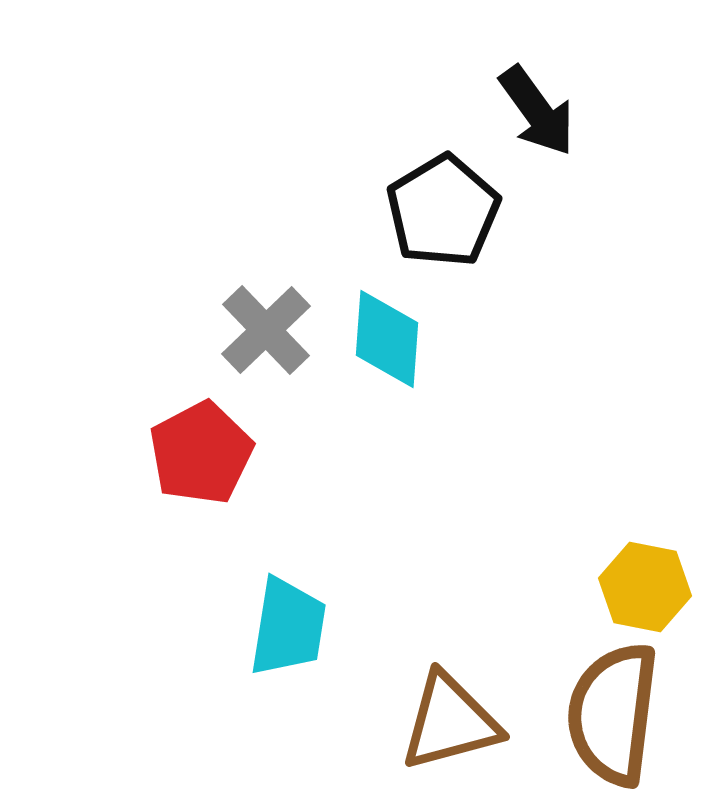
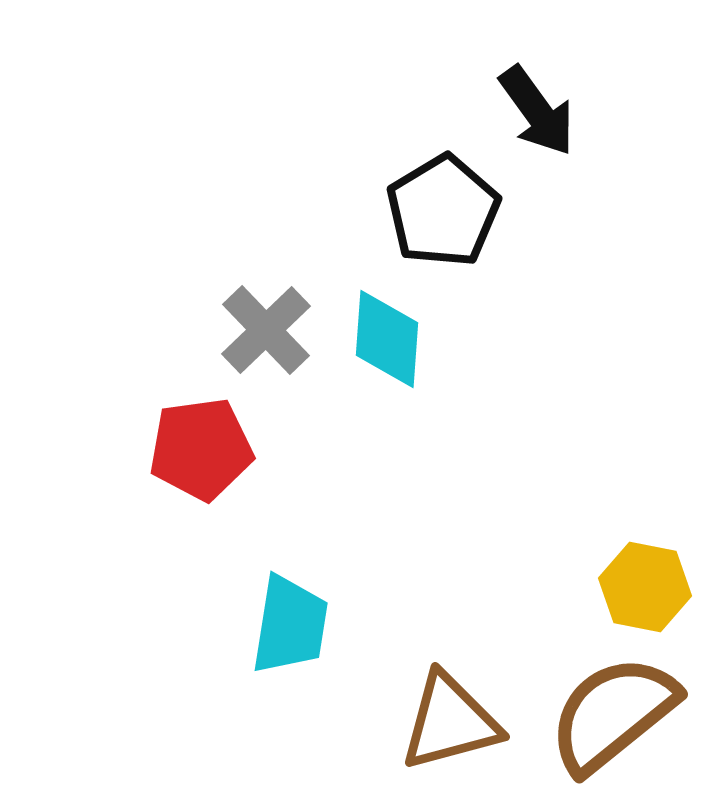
red pentagon: moved 4 px up; rotated 20 degrees clockwise
cyan trapezoid: moved 2 px right, 2 px up
brown semicircle: rotated 44 degrees clockwise
